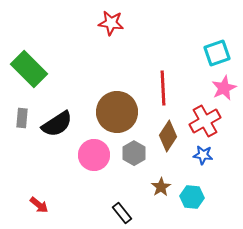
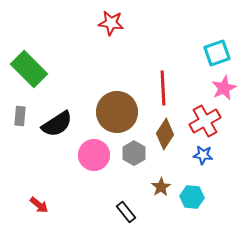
gray rectangle: moved 2 px left, 2 px up
brown diamond: moved 3 px left, 2 px up
black rectangle: moved 4 px right, 1 px up
